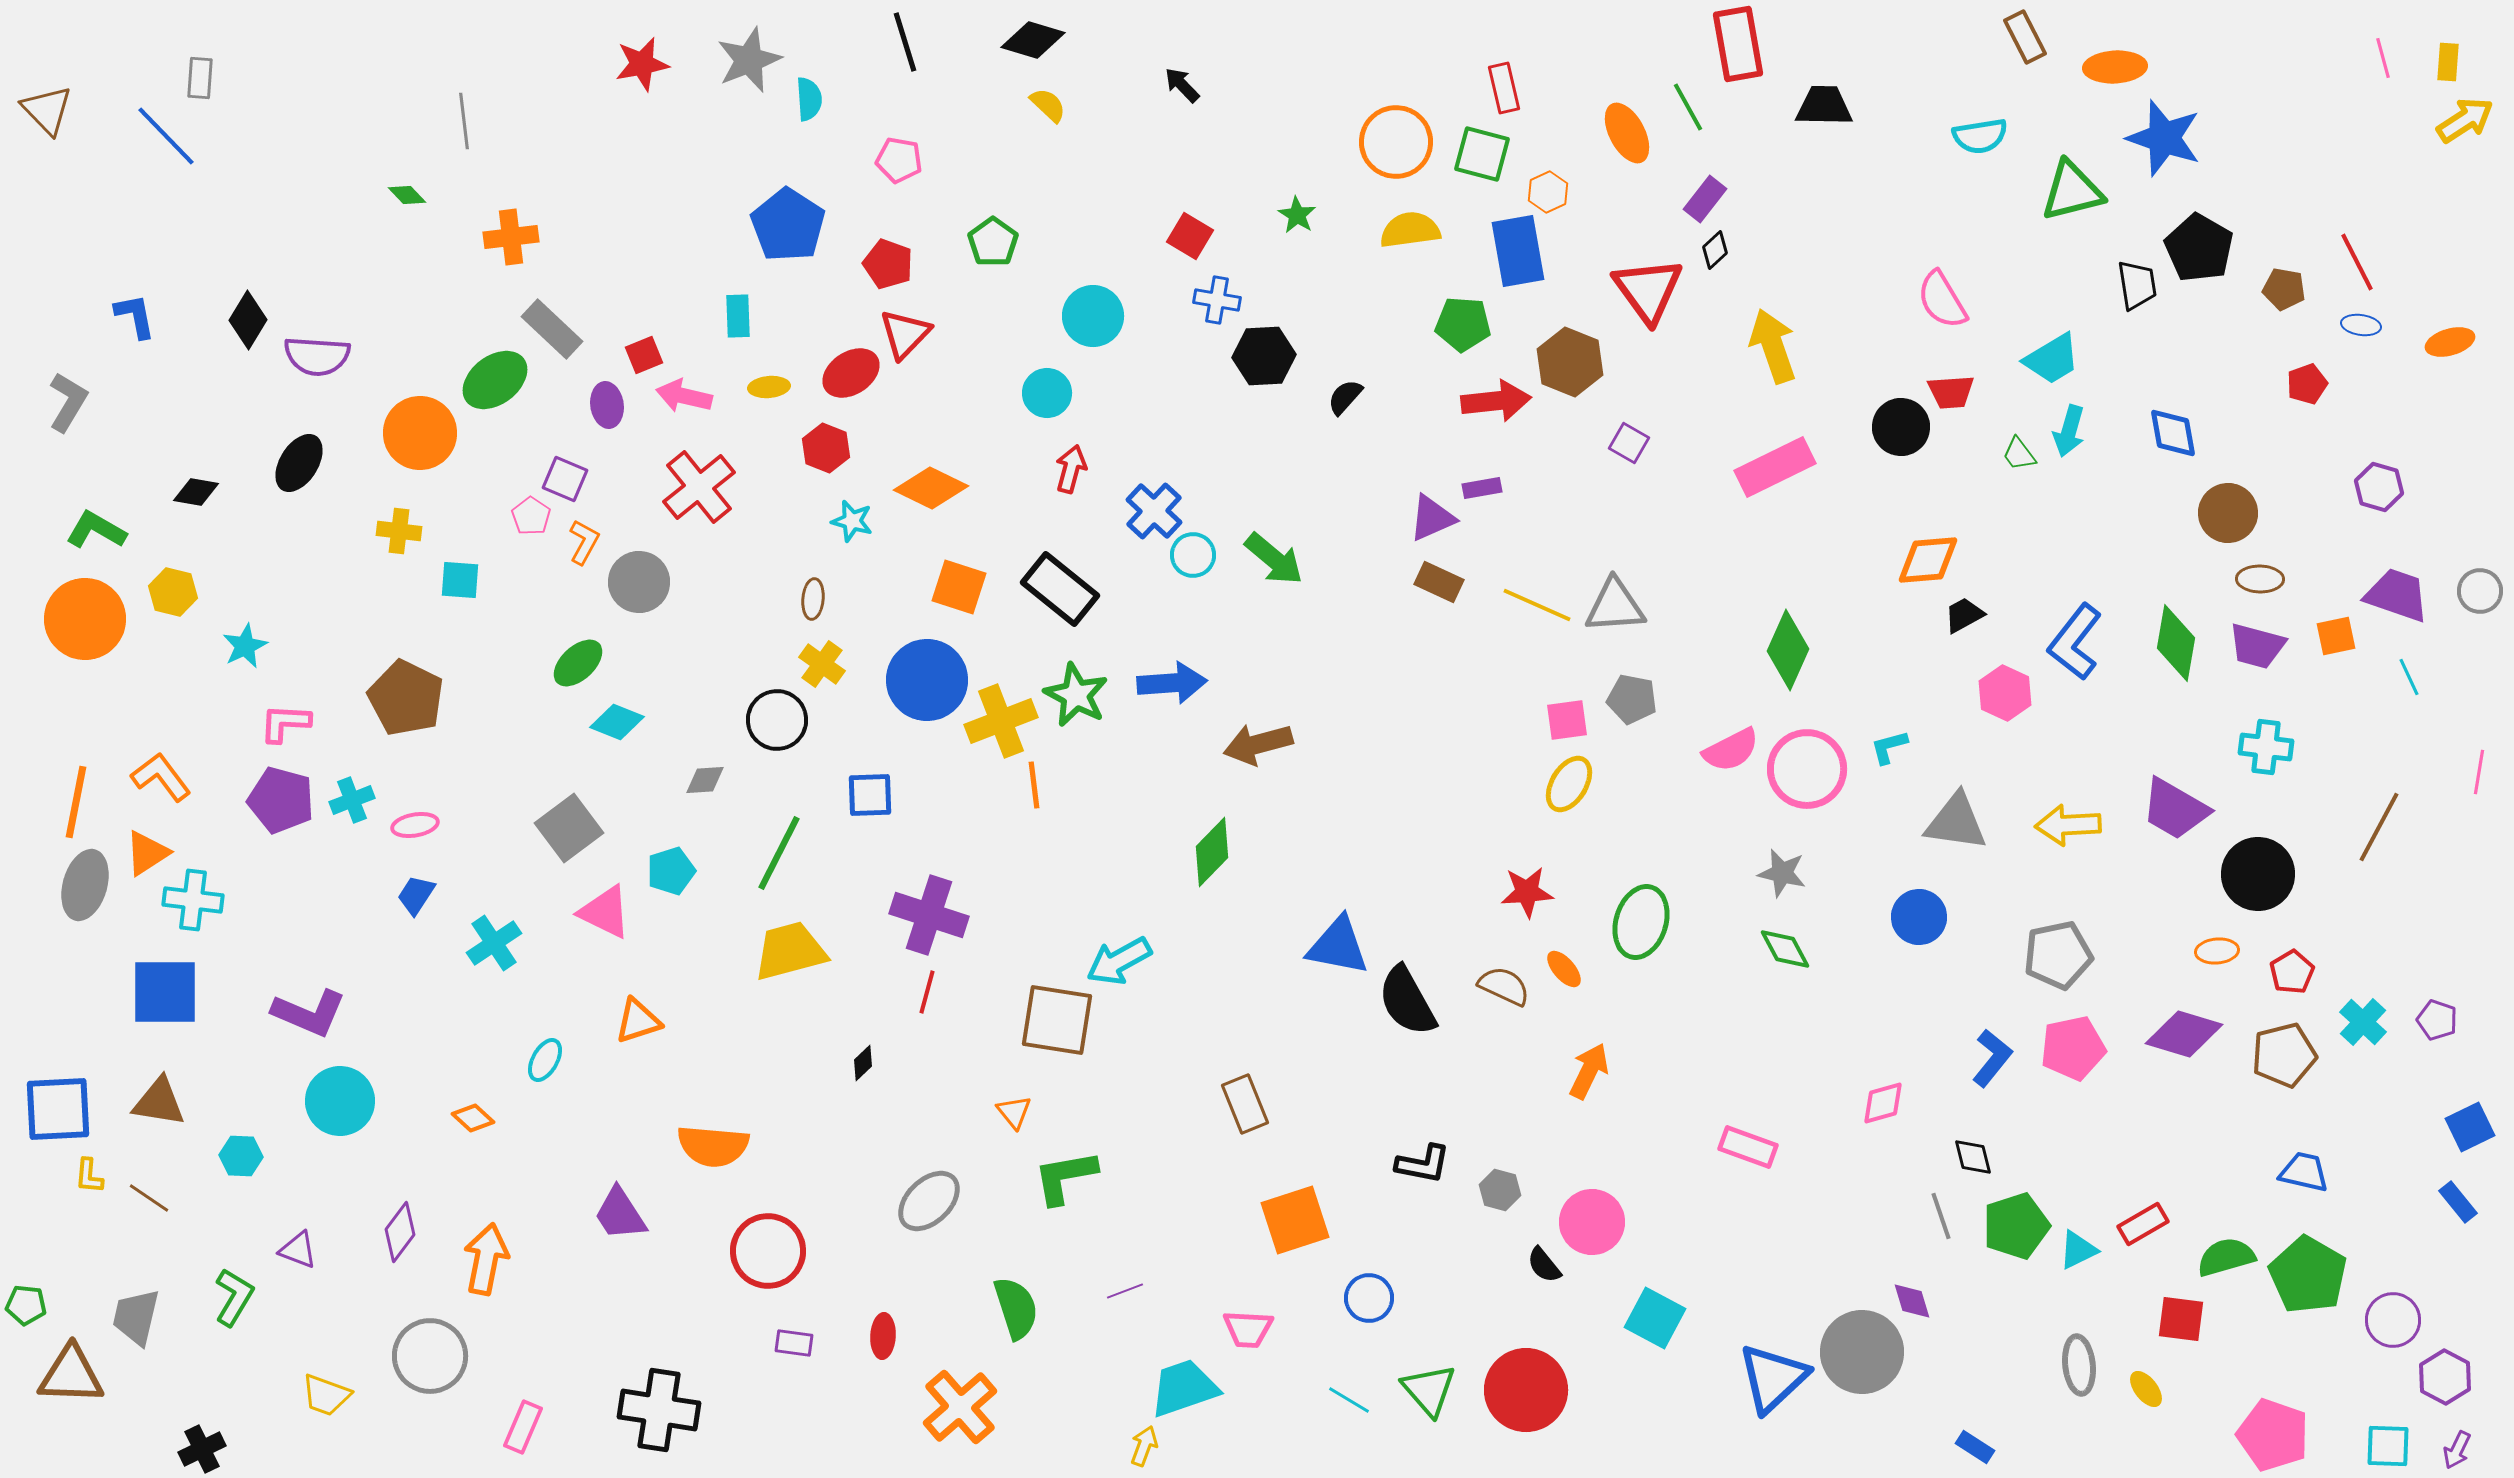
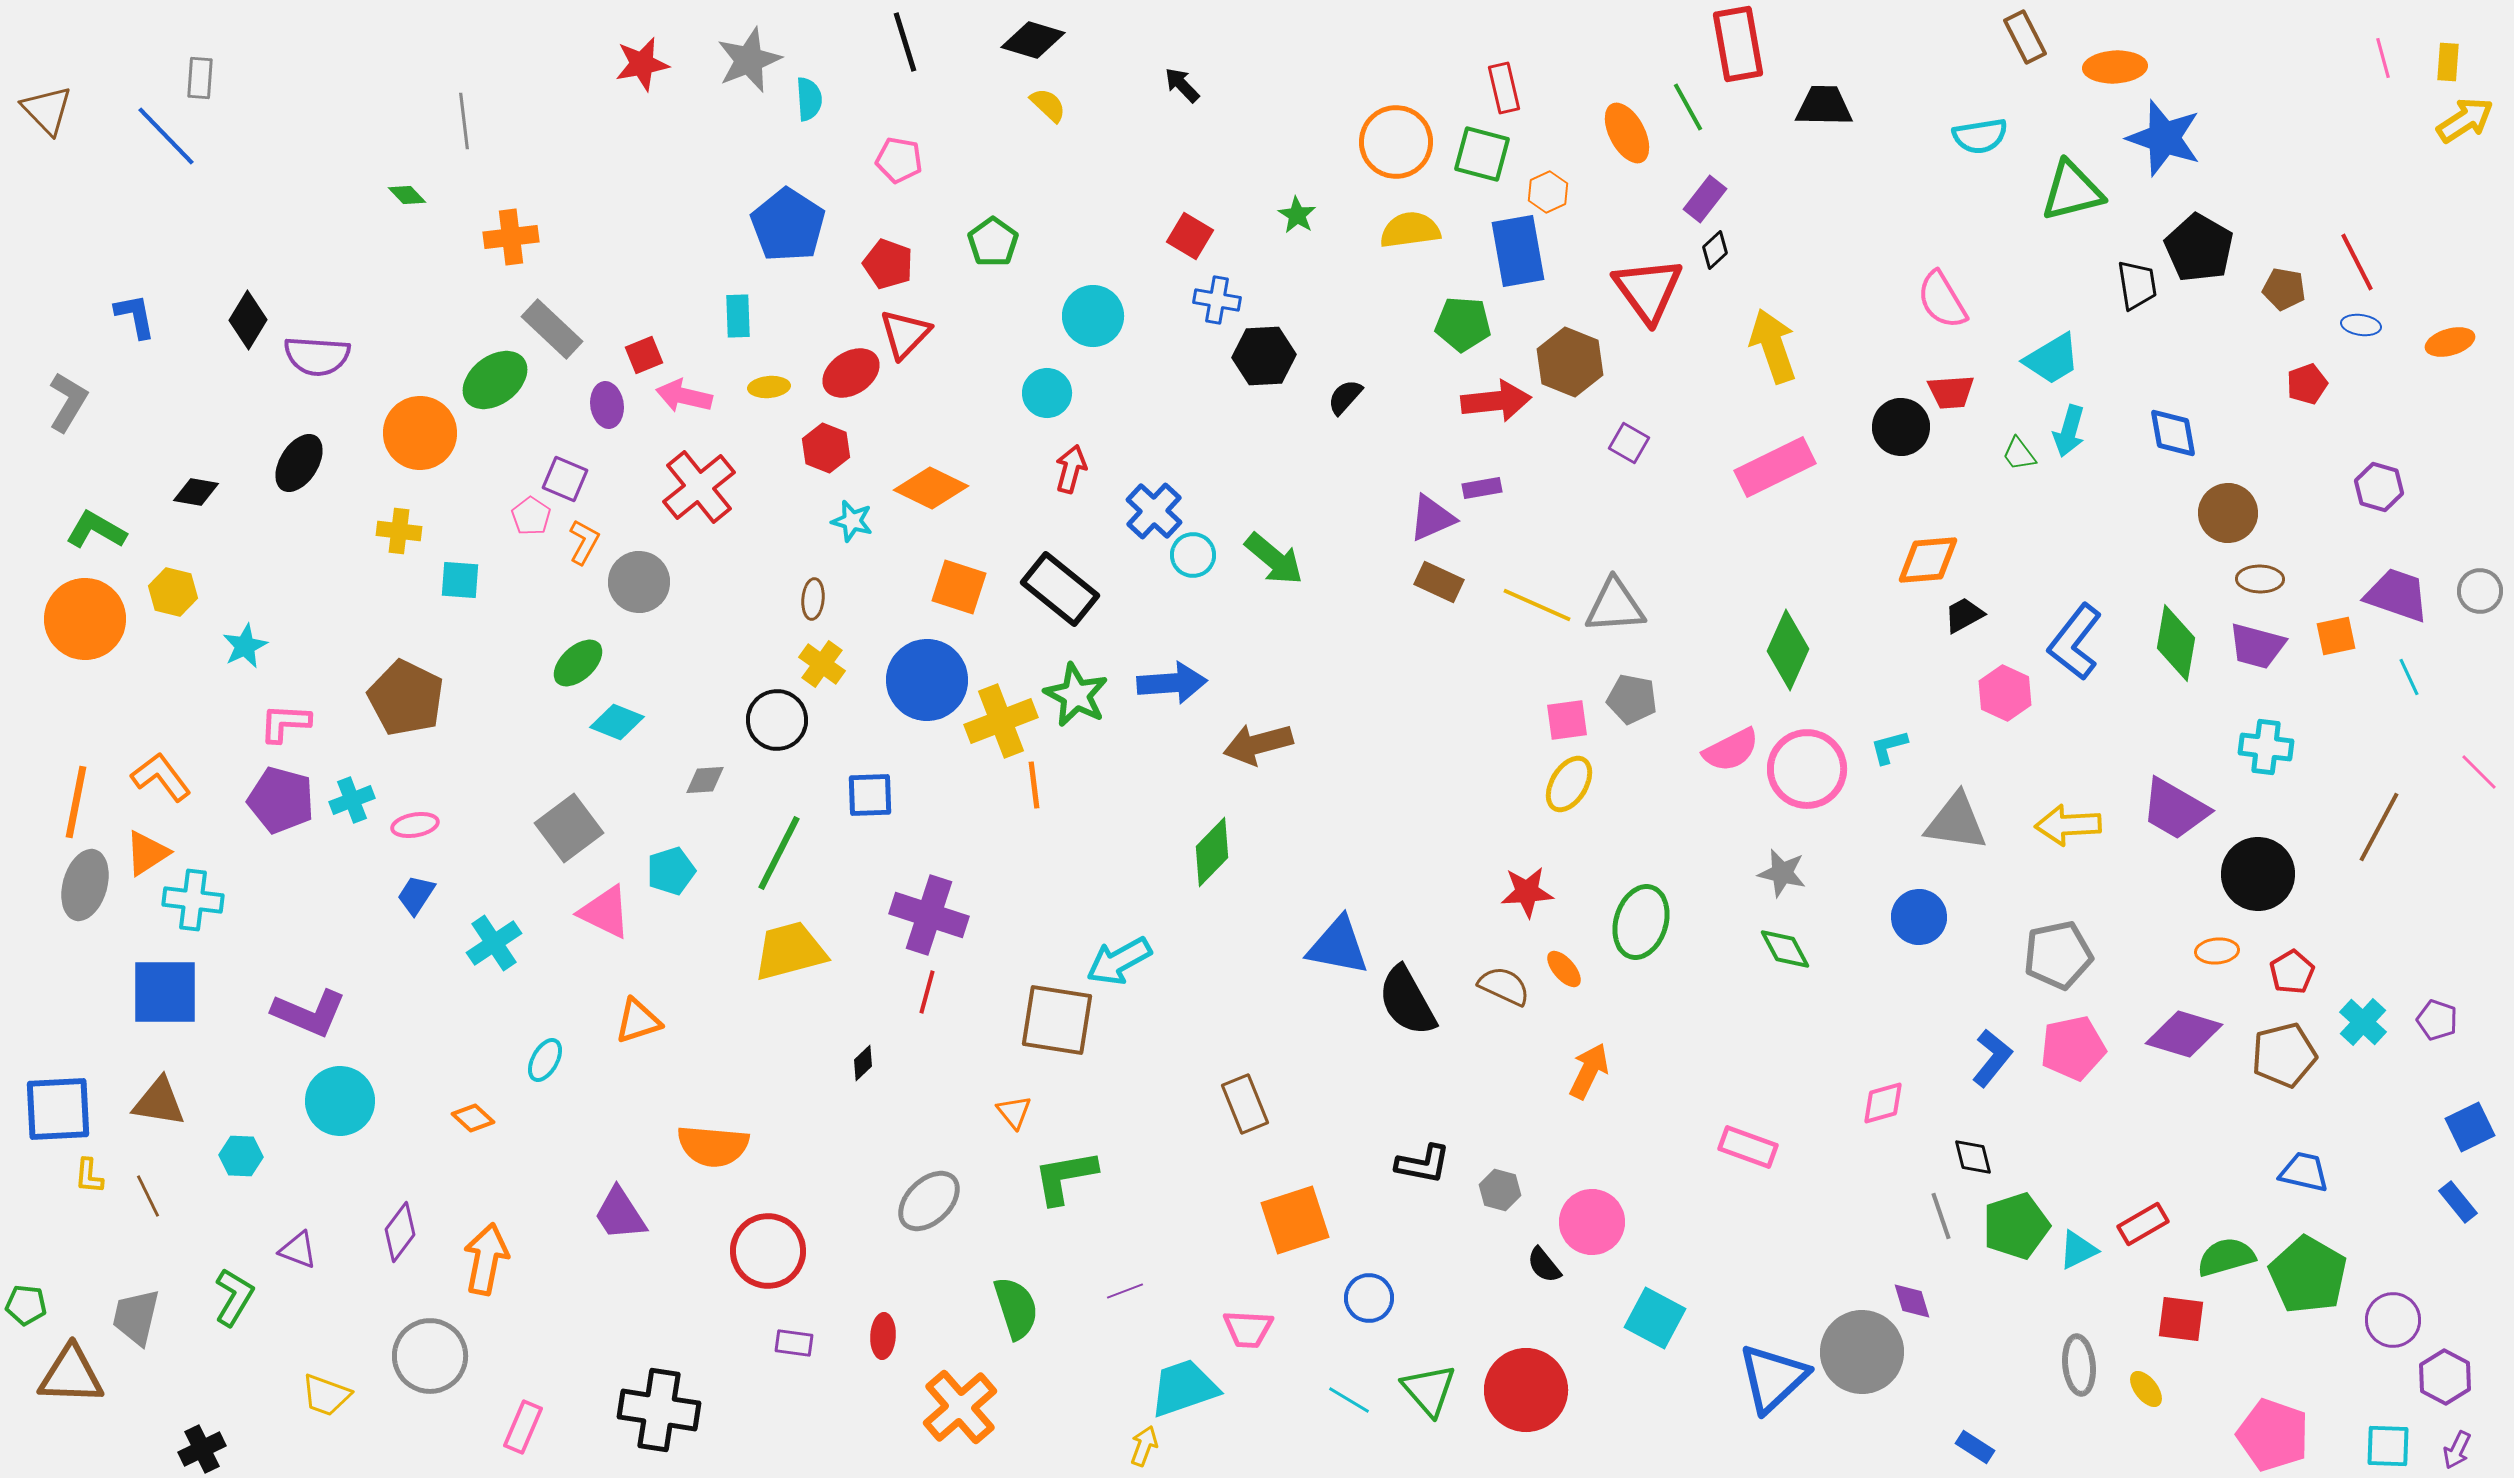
pink line at (2479, 772): rotated 54 degrees counterclockwise
brown line at (149, 1198): moved 1 px left, 2 px up; rotated 30 degrees clockwise
